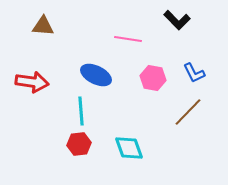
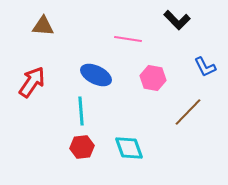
blue L-shape: moved 11 px right, 6 px up
red arrow: rotated 64 degrees counterclockwise
red hexagon: moved 3 px right, 3 px down
